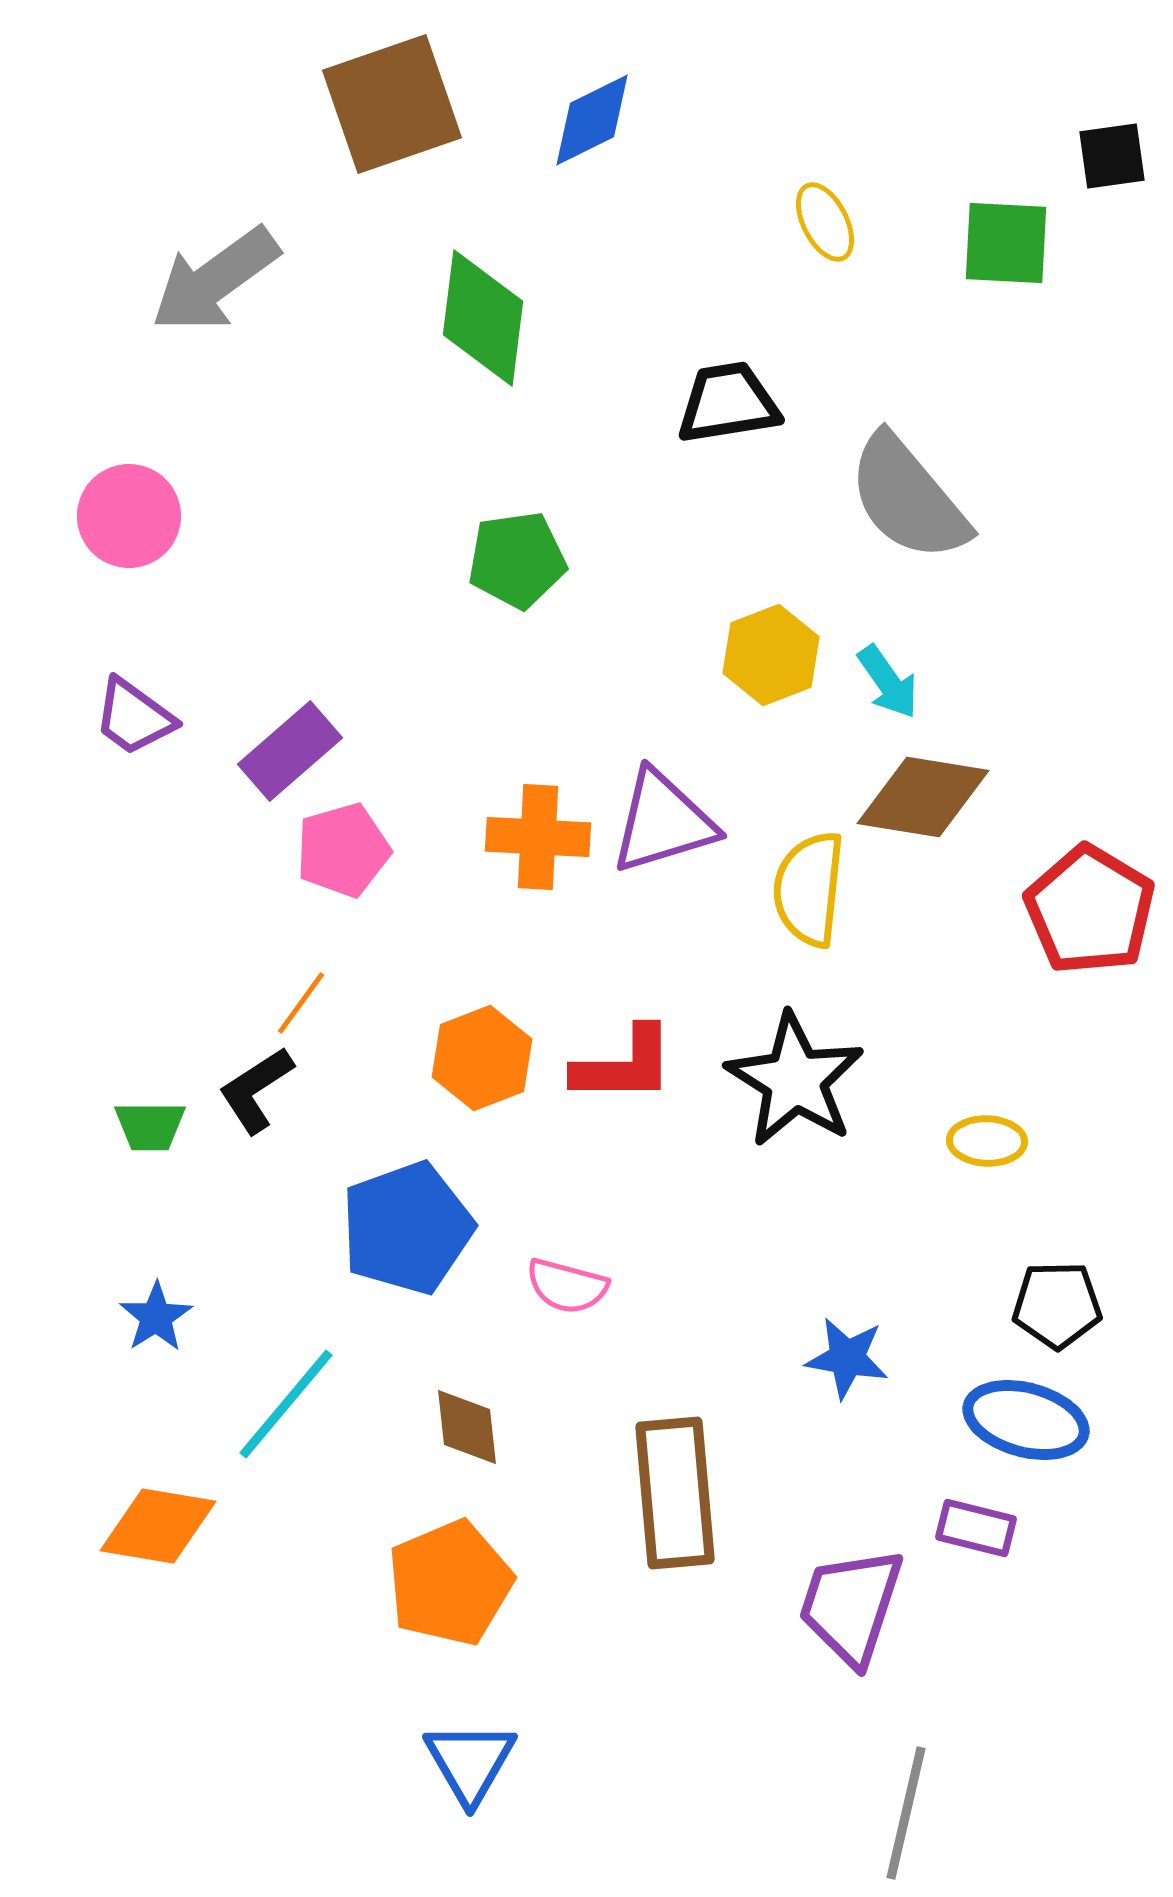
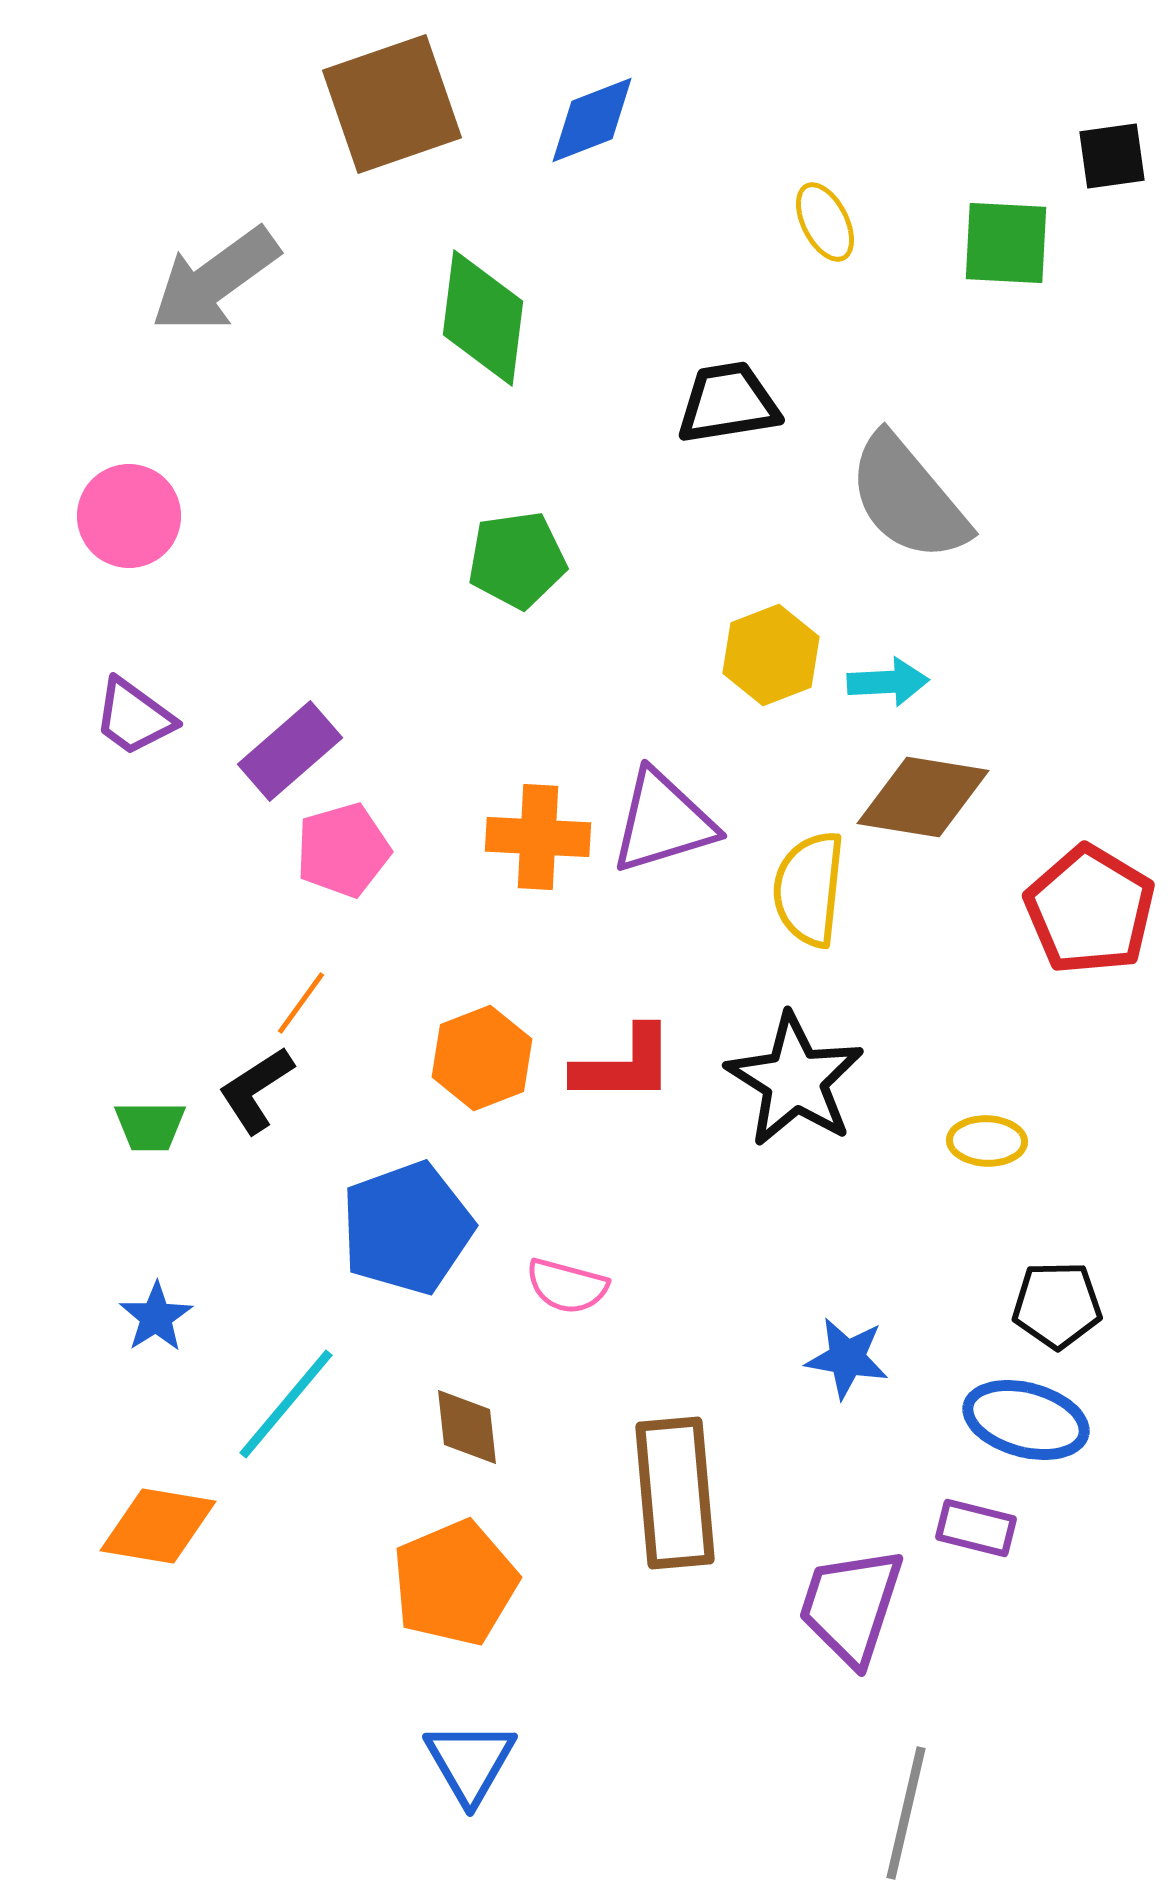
blue diamond at (592, 120): rotated 5 degrees clockwise
cyan arrow at (888, 682): rotated 58 degrees counterclockwise
orange pentagon at (450, 1583): moved 5 px right
